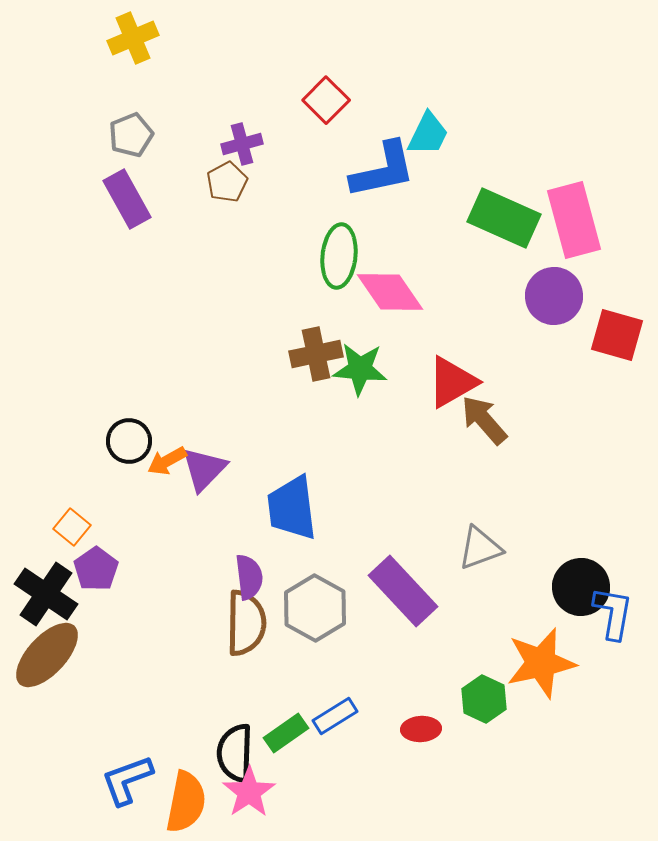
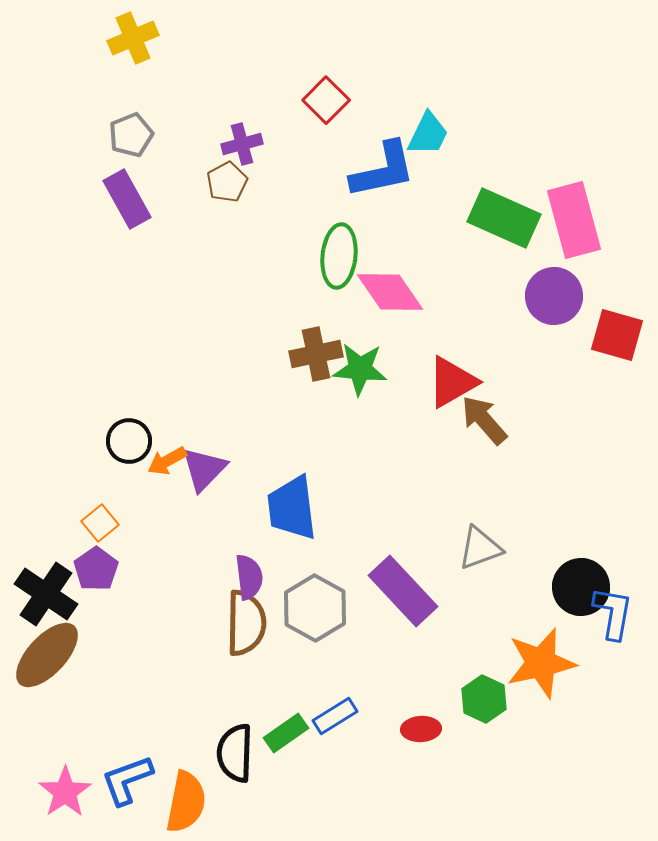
orange square at (72, 527): moved 28 px right, 4 px up; rotated 12 degrees clockwise
pink star at (249, 792): moved 184 px left
